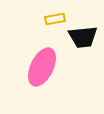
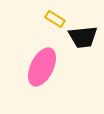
yellow rectangle: rotated 42 degrees clockwise
